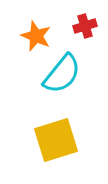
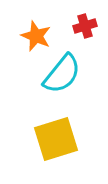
yellow square: moved 1 px up
